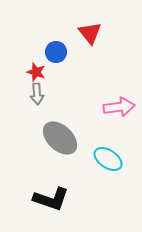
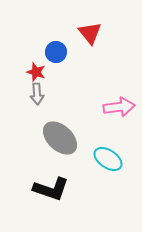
black L-shape: moved 10 px up
